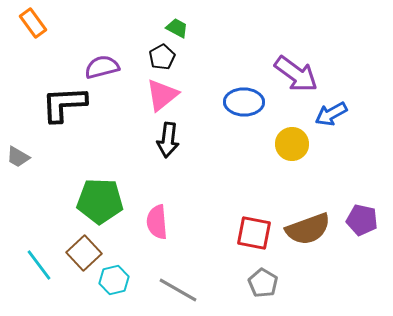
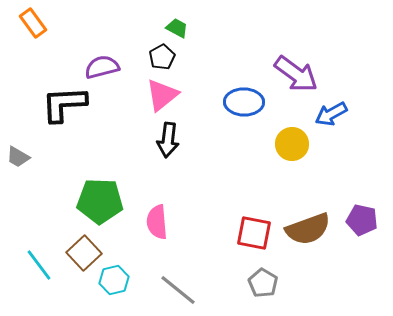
gray line: rotated 9 degrees clockwise
